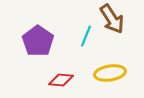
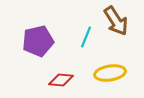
brown arrow: moved 4 px right, 2 px down
cyan line: moved 1 px down
purple pentagon: rotated 24 degrees clockwise
